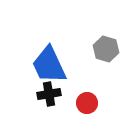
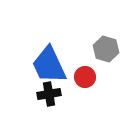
red circle: moved 2 px left, 26 px up
